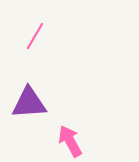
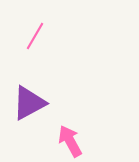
purple triangle: rotated 24 degrees counterclockwise
